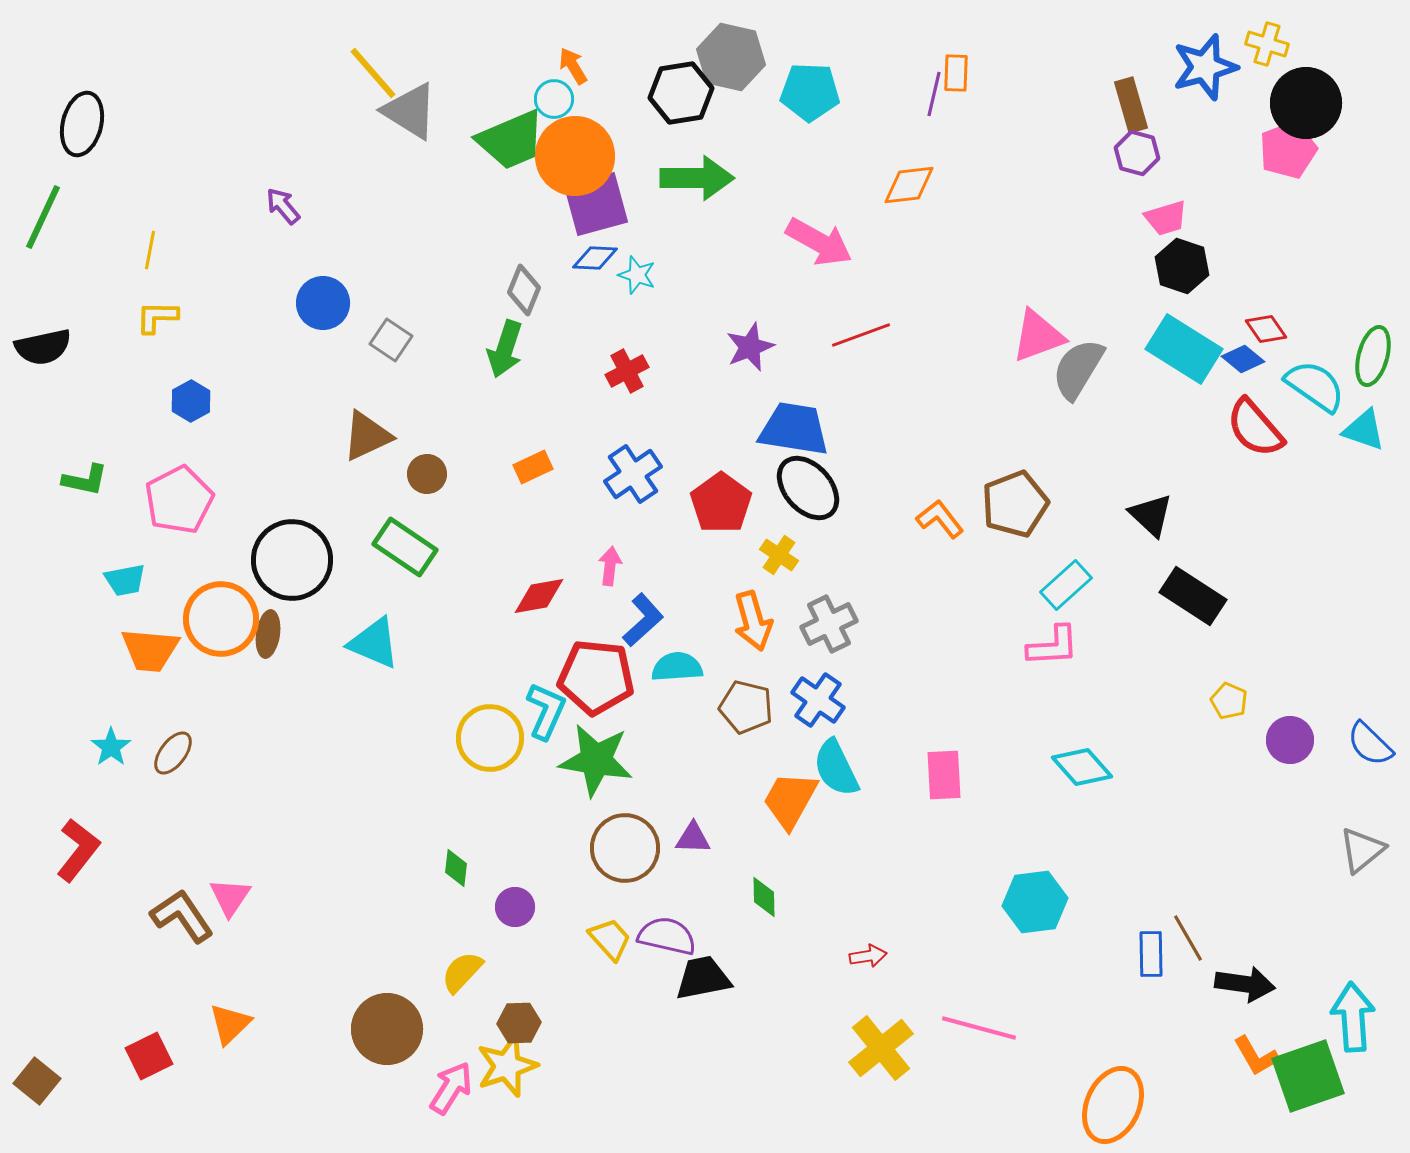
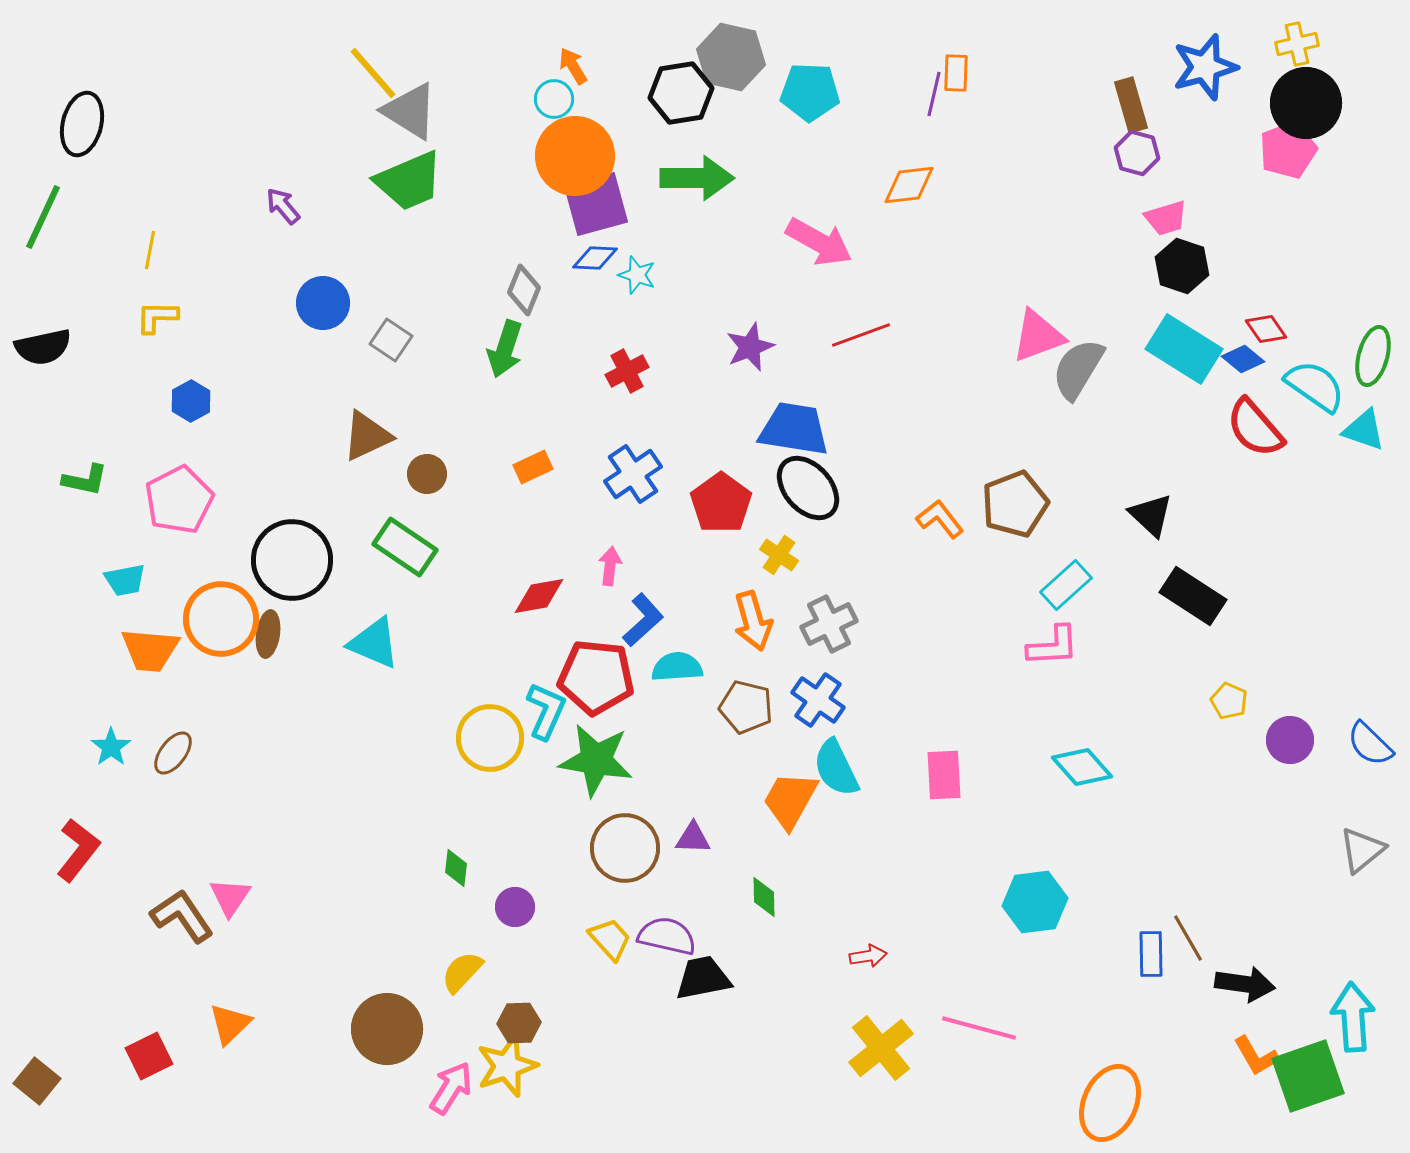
yellow cross at (1267, 44): moved 30 px right; rotated 30 degrees counterclockwise
green trapezoid at (511, 140): moved 102 px left, 41 px down
orange ellipse at (1113, 1105): moved 3 px left, 2 px up
